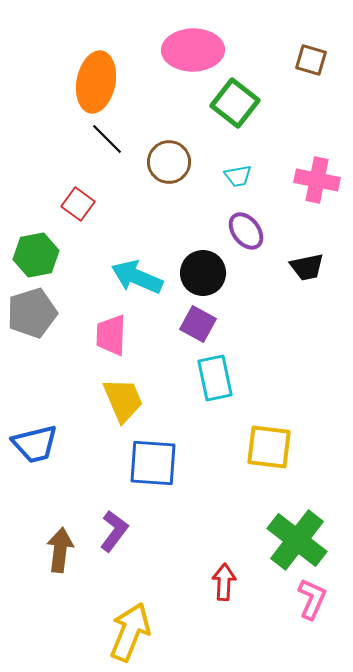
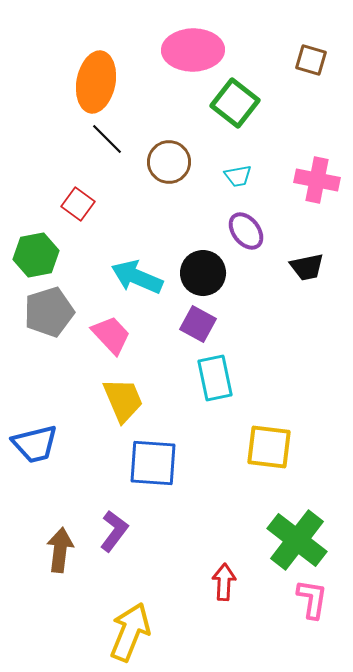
gray pentagon: moved 17 px right, 1 px up
pink trapezoid: rotated 135 degrees clockwise
pink L-shape: rotated 15 degrees counterclockwise
